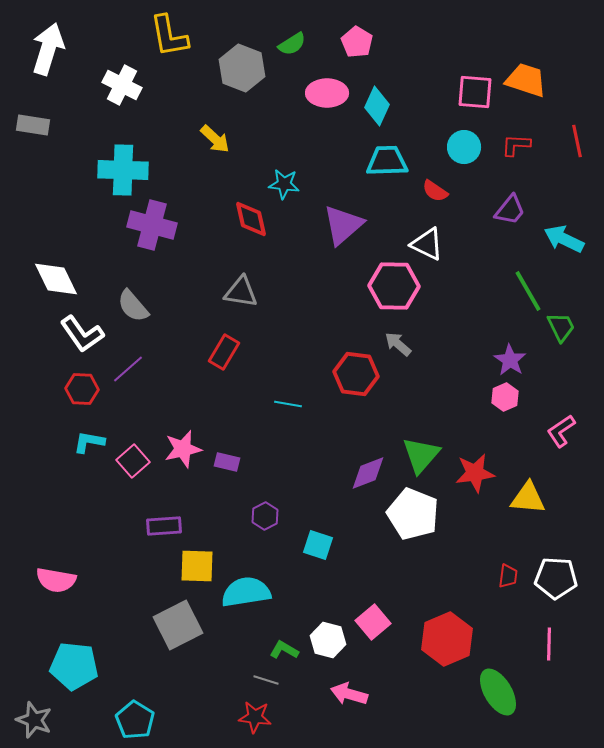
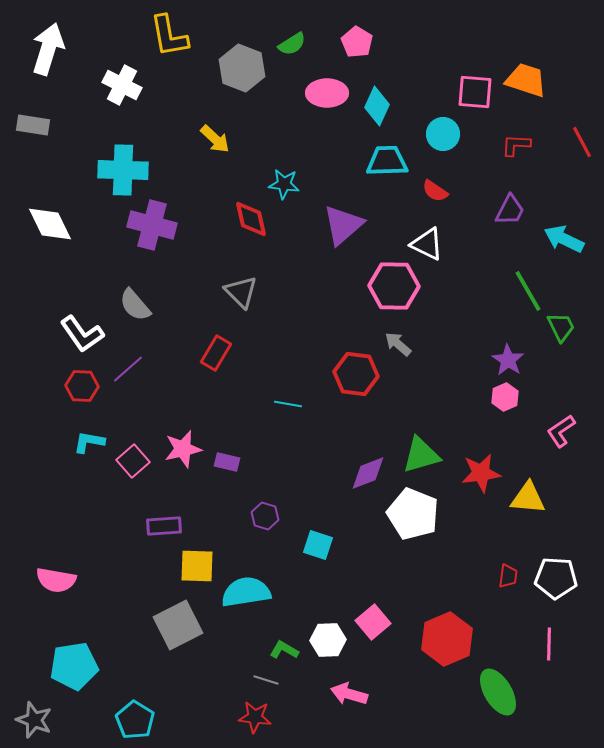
red line at (577, 141): moved 5 px right, 1 px down; rotated 16 degrees counterclockwise
cyan circle at (464, 147): moved 21 px left, 13 px up
purple trapezoid at (510, 210): rotated 12 degrees counterclockwise
white diamond at (56, 279): moved 6 px left, 55 px up
gray triangle at (241, 292): rotated 36 degrees clockwise
gray semicircle at (133, 306): moved 2 px right, 1 px up
red rectangle at (224, 352): moved 8 px left, 1 px down
purple star at (510, 360): moved 2 px left
red hexagon at (82, 389): moved 3 px up
green triangle at (421, 455): rotated 33 degrees clockwise
red star at (475, 473): moved 6 px right
purple hexagon at (265, 516): rotated 16 degrees counterclockwise
white hexagon at (328, 640): rotated 16 degrees counterclockwise
cyan pentagon at (74, 666): rotated 15 degrees counterclockwise
